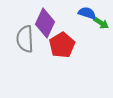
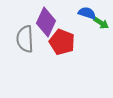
purple diamond: moved 1 px right, 1 px up
red pentagon: moved 3 px up; rotated 20 degrees counterclockwise
